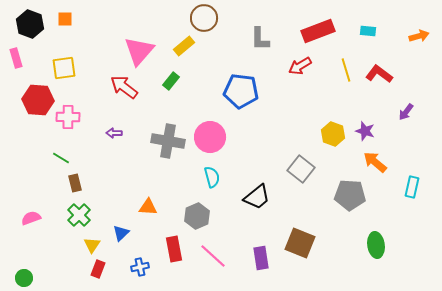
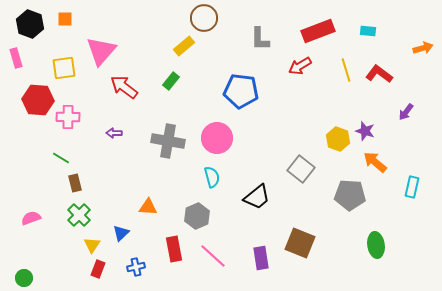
orange arrow at (419, 36): moved 4 px right, 12 px down
pink triangle at (139, 51): moved 38 px left
yellow hexagon at (333, 134): moved 5 px right, 5 px down
pink circle at (210, 137): moved 7 px right, 1 px down
blue cross at (140, 267): moved 4 px left
